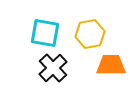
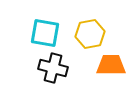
black cross: rotated 32 degrees counterclockwise
